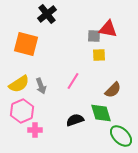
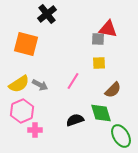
gray square: moved 4 px right, 3 px down
yellow square: moved 8 px down
gray arrow: moved 1 px left, 1 px up; rotated 42 degrees counterclockwise
green ellipse: rotated 15 degrees clockwise
